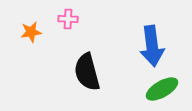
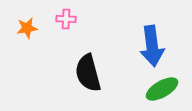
pink cross: moved 2 px left
orange star: moved 4 px left, 4 px up
black semicircle: moved 1 px right, 1 px down
